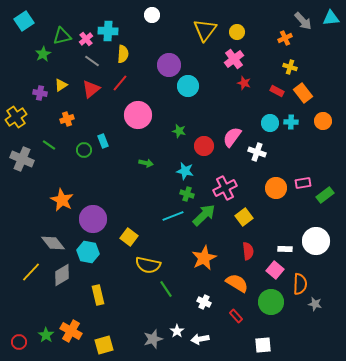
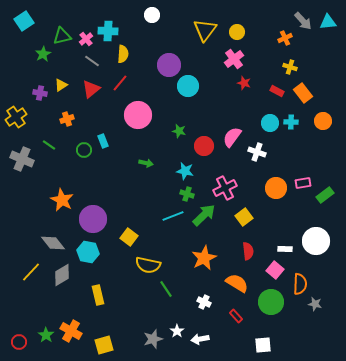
cyan triangle at (331, 18): moved 3 px left, 4 px down
